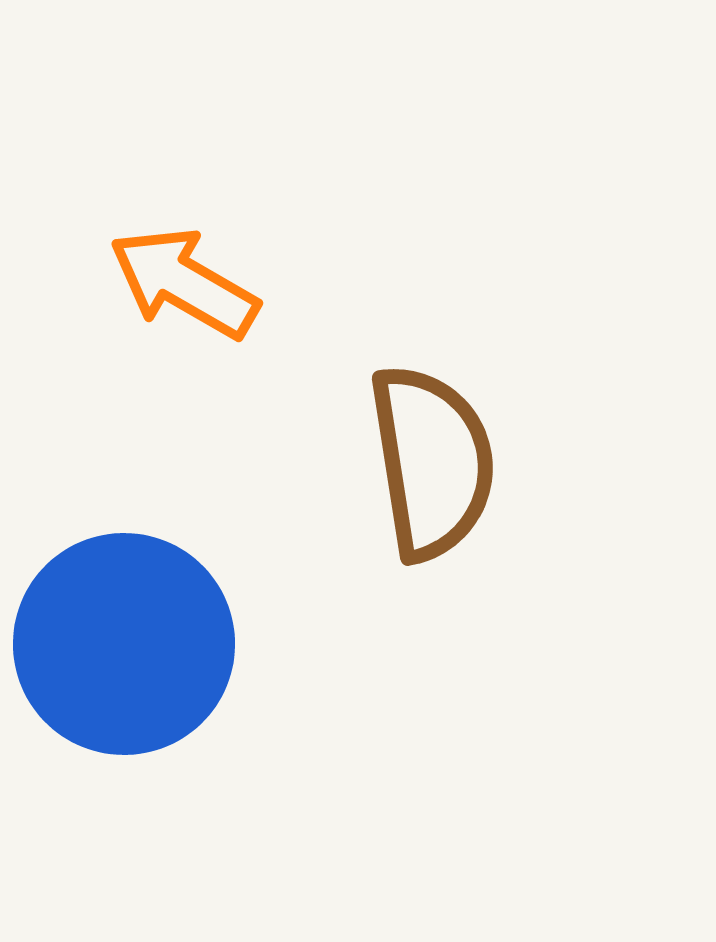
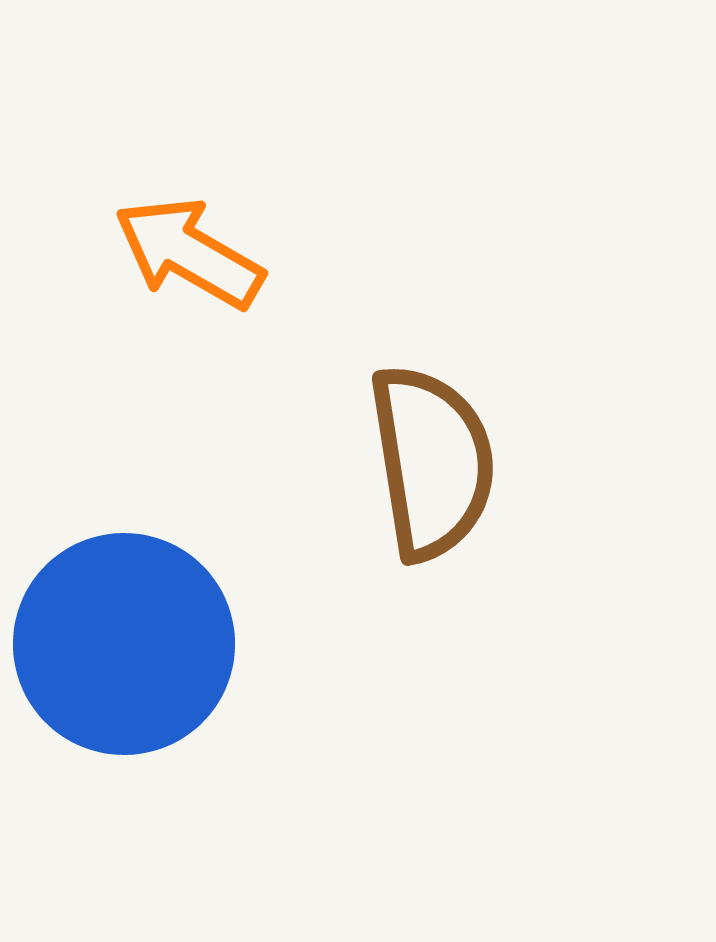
orange arrow: moved 5 px right, 30 px up
